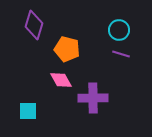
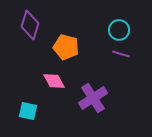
purple diamond: moved 4 px left
orange pentagon: moved 1 px left, 2 px up
pink diamond: moved 7 px left, 1 px down
purple cross: rotated 32 degrees counterclockwise
cyan square: rotated 12 degrees clockwise
